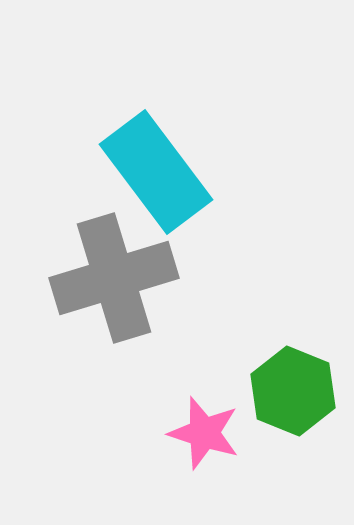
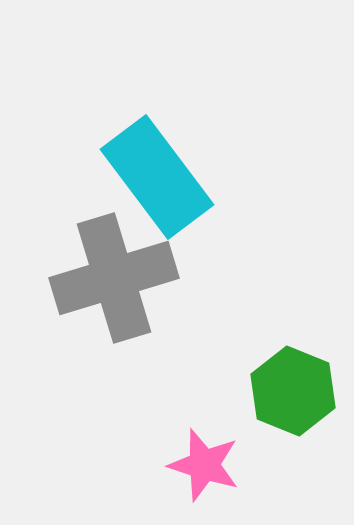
cyan rectangle: moved 1 px right, 5 px down
pink star: moved 32 px down
